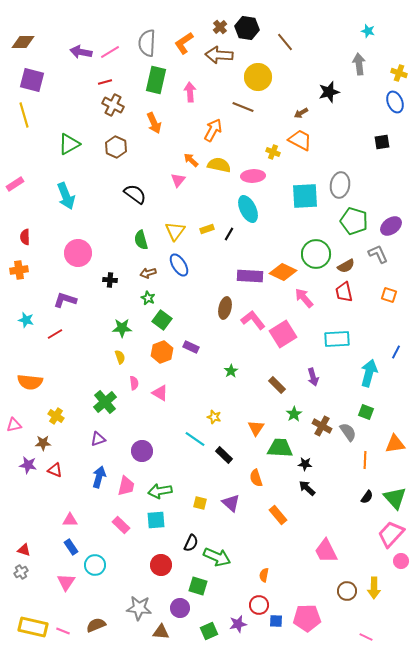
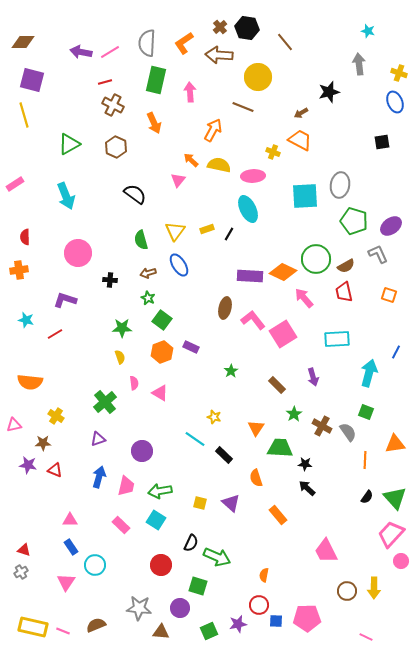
green circle at (316, 254): moved 5 px down
cyan square at (156, 520): rotated 36 degrees clockwise
